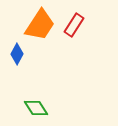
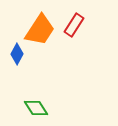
orange trapezoid: moved 5 px down
